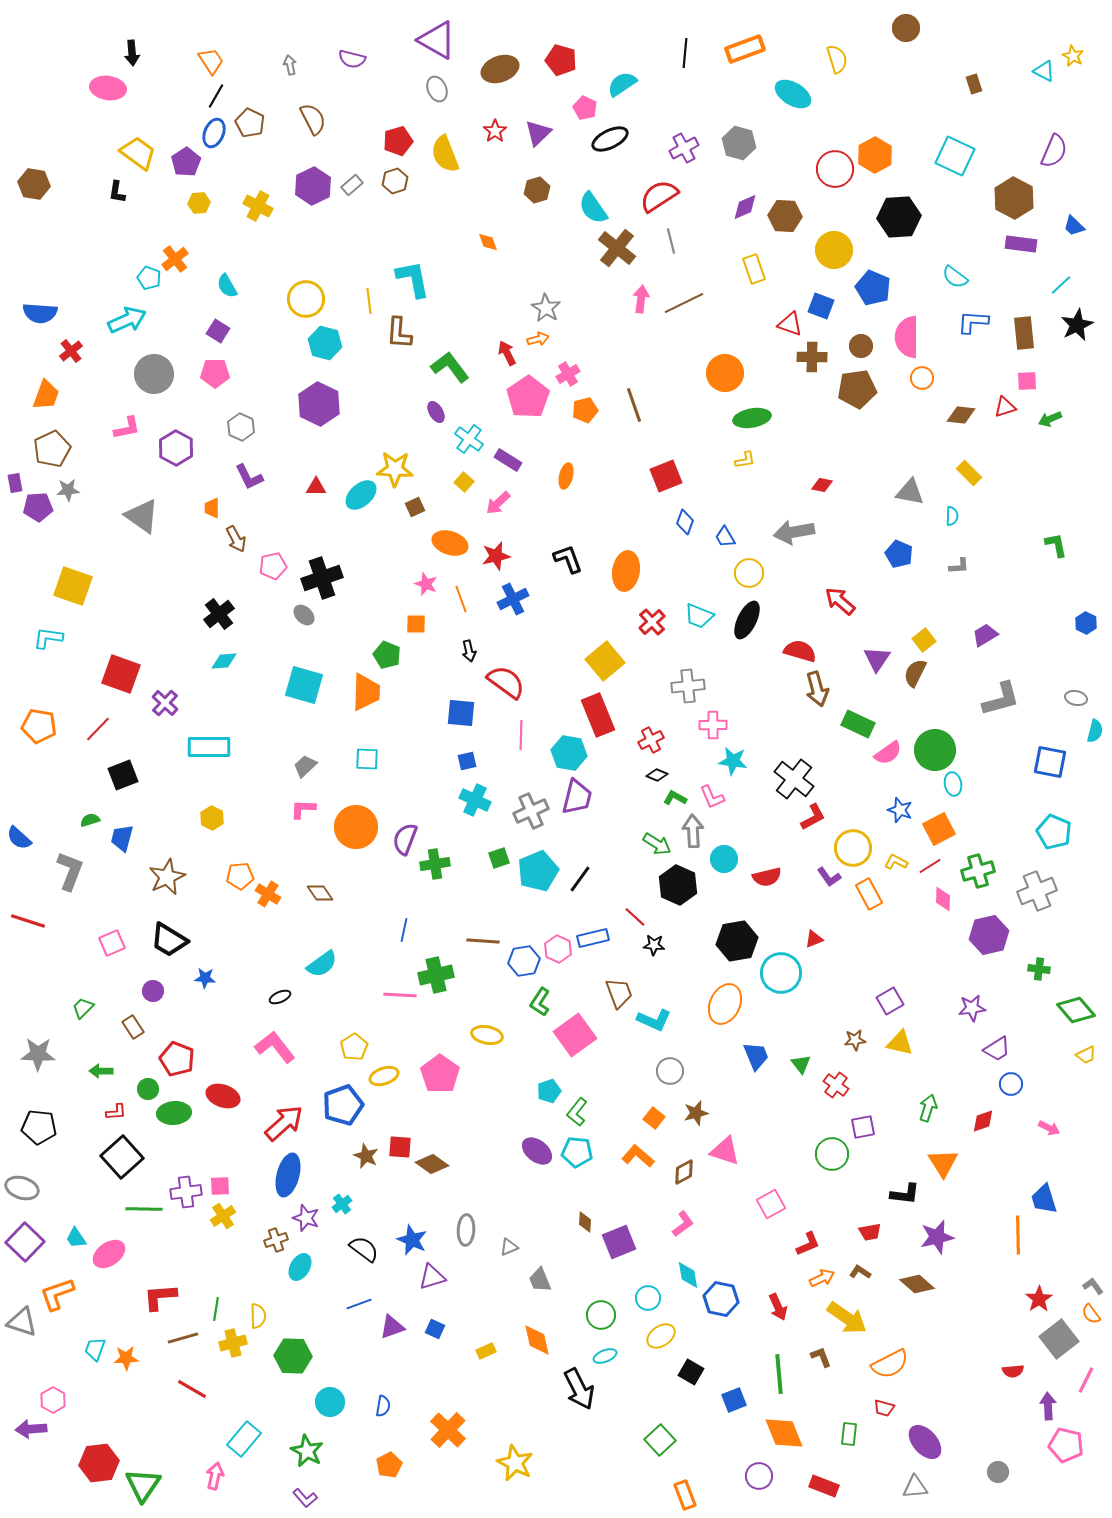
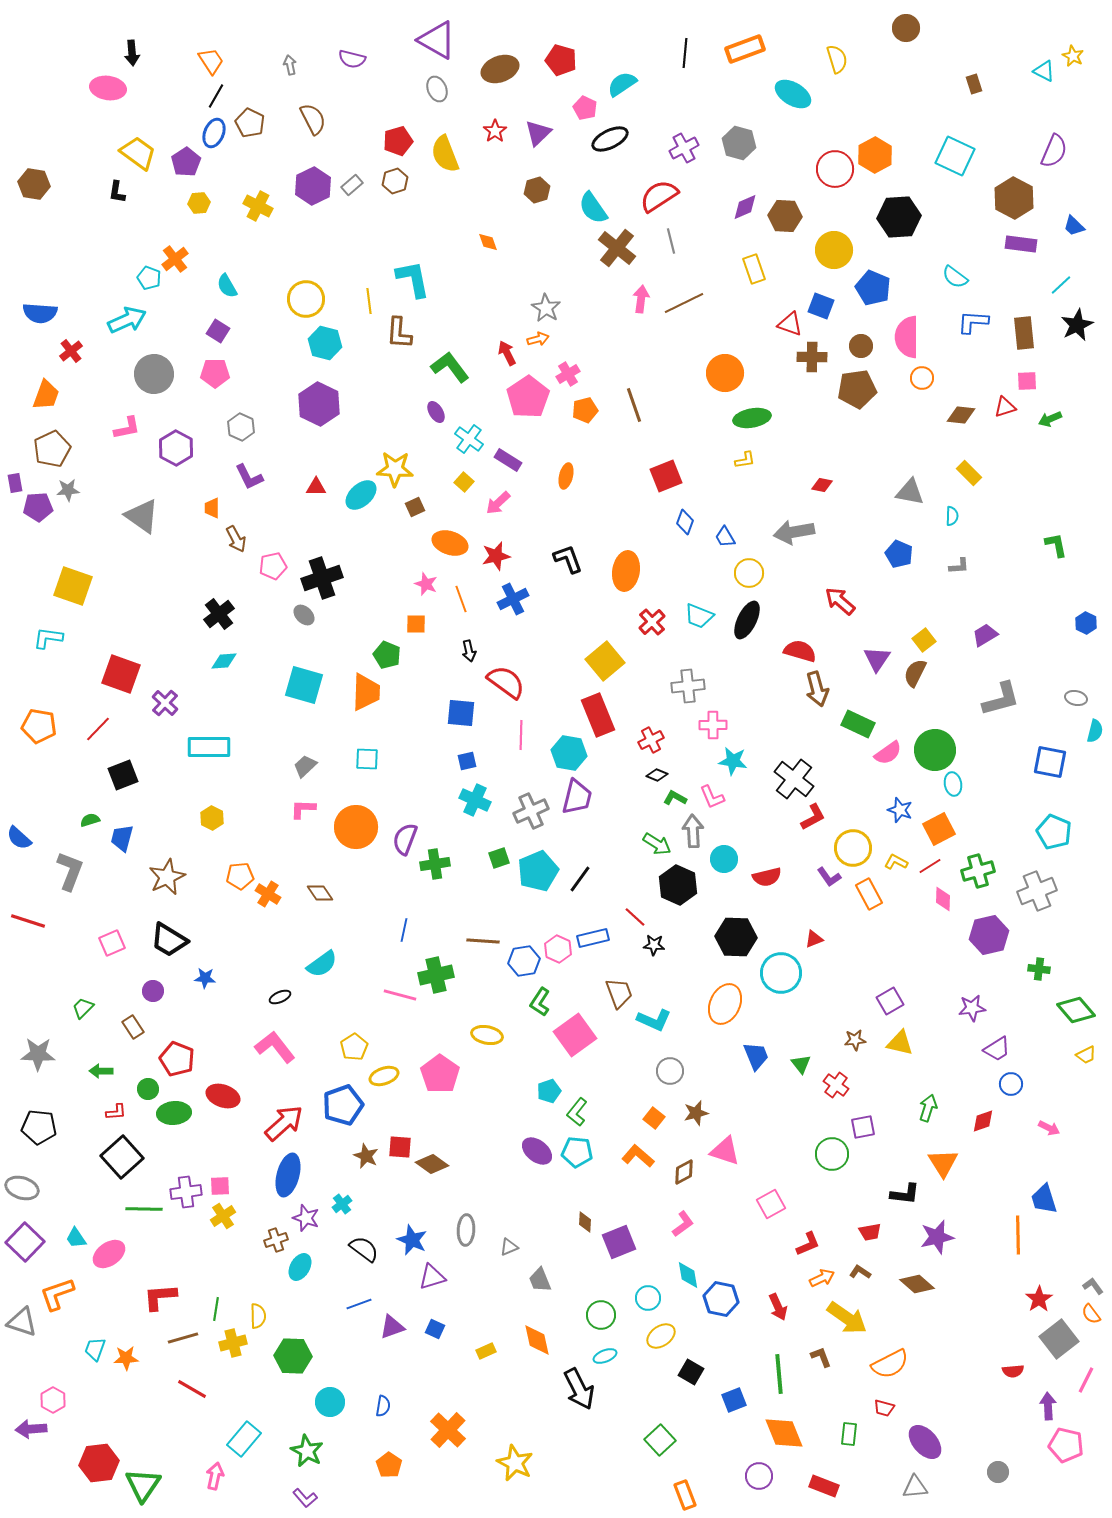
black hexagon at (737, 941): moved 1 px left, 4 px up; rotated 12 degrees clockwise
pink line at (400, 995): rotated 12 degrees clockwise
orange pentagon at (389, 1465): rotated 10 degrees counterclockwise
